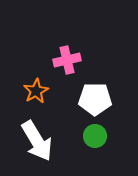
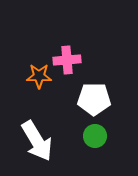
pink cross: rotated 8 degrees clockwise
orange star: moved 3 px right, 15 px up; rotated 30 degrees clockwise
white pentagon: moved 1 px left
